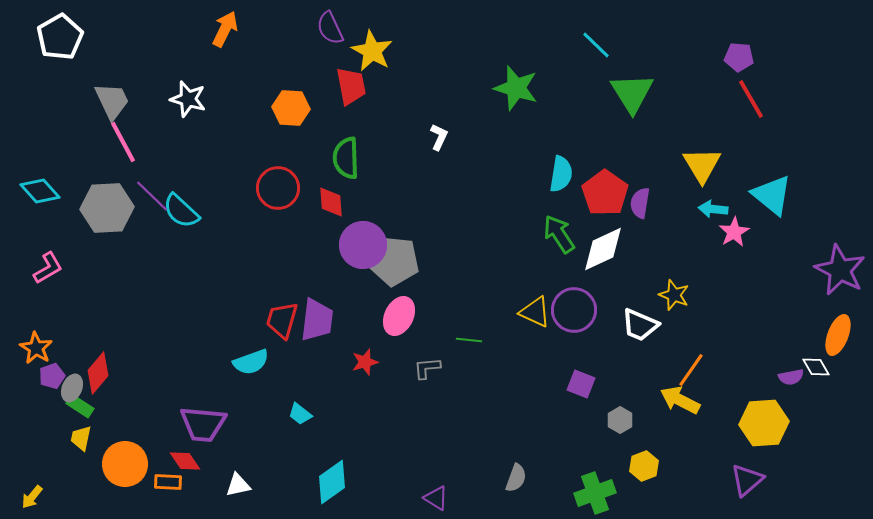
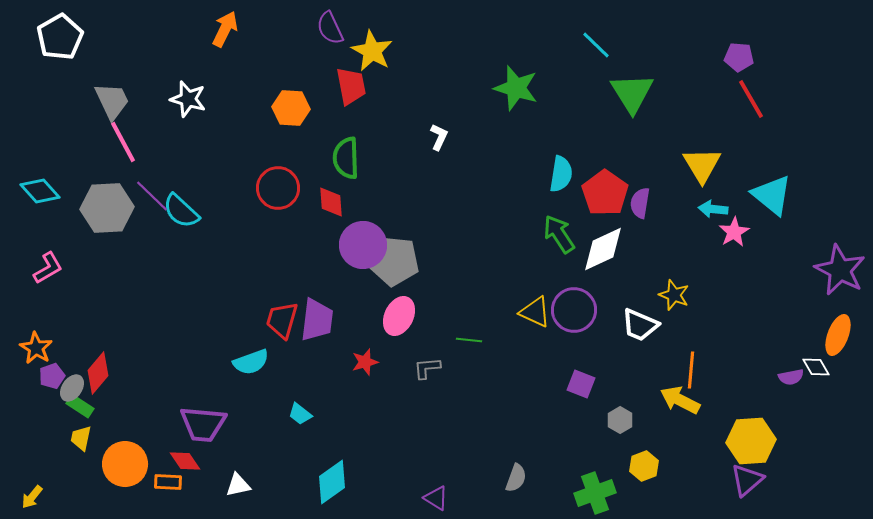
orange line at (691, 370): rotated 30 degrees counterclockwise
gray ellipse at (72, 388): rotated 12 degrees clockwise
yellow hexagon at (764, 423): moved 13 px left, 18 px down
